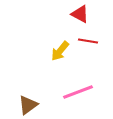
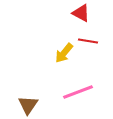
red triangle: moved 1 px right, 1 px up
yellow arrow: moved 4 px right, 2 px down
brown triangle: rotated 20 degrees counterclockwise
